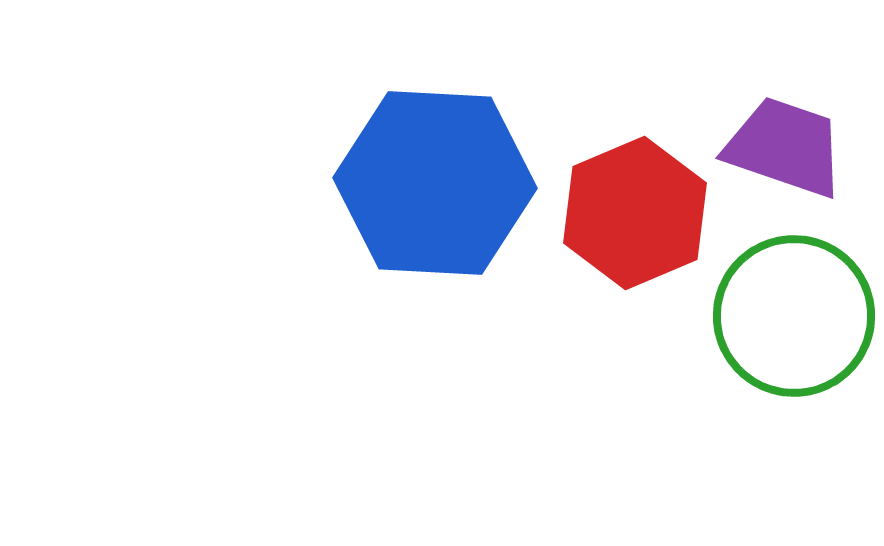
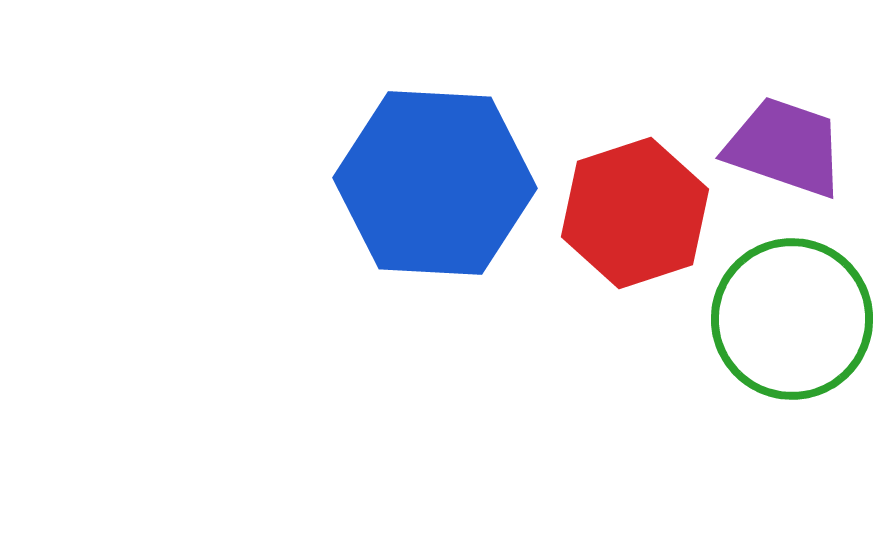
red hexagon: rotated 5 degrees clockwise
green circle: moved 2 px left, 3 px down
